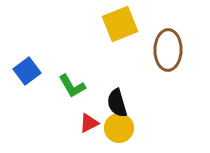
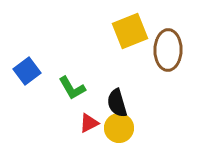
yellow square: moved 10 px right, 7 px down
green L-shape: moved 2 px down
